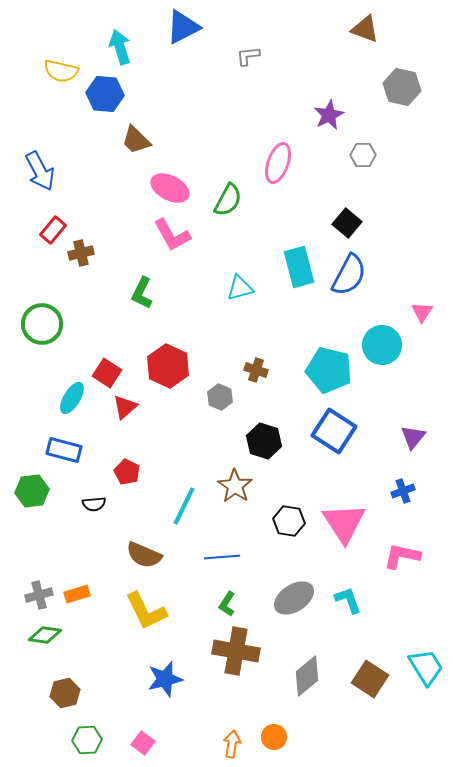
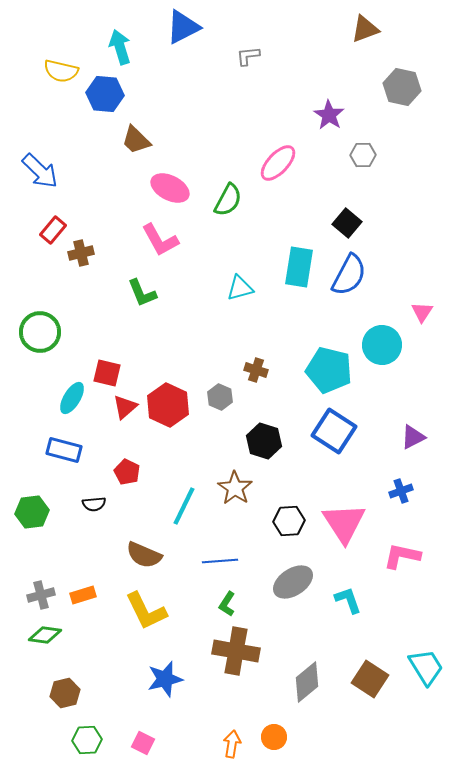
brown triangle at (365, 29): rotated 40 degrees counterclockwise
purple star at (329, 115): rotated 12 degrees counterclockwise
pink ellipse at (278, 163): rotated 24 degrees clockwise
blue arrow at (40, 171): rotated 18 degrees counterclockwise
pink L-shape at (172, 235): moved 12 px left, 5 px down
cyan rectangle at (299, 267): rotated 24 degrees clockwise
green L-shape at (142, 293): rotated 48 degrees counterclockwise
green circle at (42, 324): moved 2 px left, 8 px down
red hexagon at (168, 366): moved 39 px down
red square at (107, 373): rotated 20 degrees counterclockwise
purple triangle at (413, 437): rotated 24 degrees clockwise
brown star at (235, 486): moved 2 px down
green hexagon at (32, 491): moved 21 px down
blue cross at (403, 491): moved 2 px left
black hexagon at (289, 521): rotated 12 degrees counterclockwise
blue line at (222, 557): moved 2 px left, 4 px down
orange rectangle at (77, 594): moved 6 px right, 1 px down
gray cross at (39, 595): moved 2 px right
gray ellipse at (294, 598): moved 1 px left, 16 px up
gray diamond at (307, 676): moved 6 px down
pink square at (143, 743): rotated 10 degrees counterclockwise
